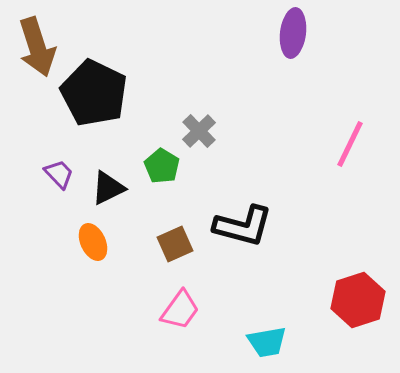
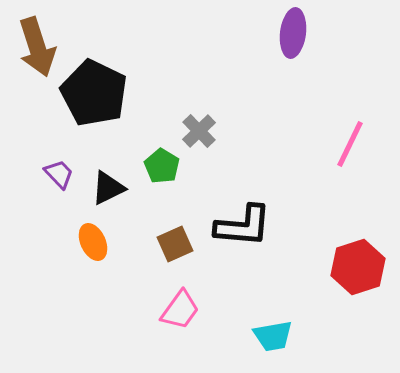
black L-shape: rotated 10 degrees counterclockwise
red hexagon: moved 33 px up
cyan trapezoid: moved 6 px right, 6 px up
